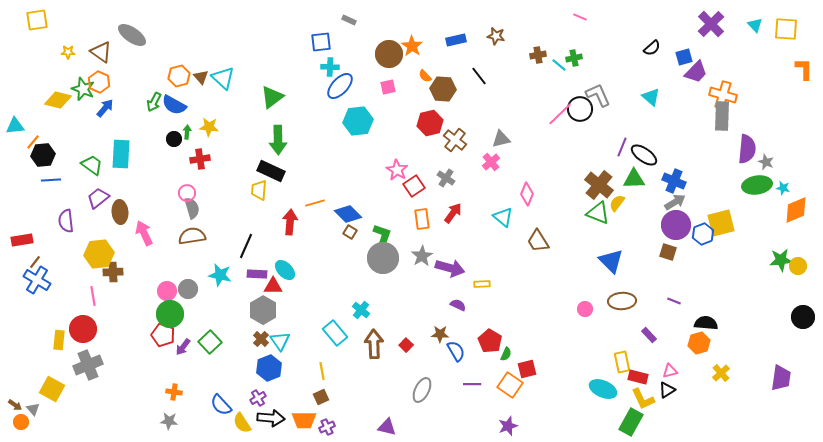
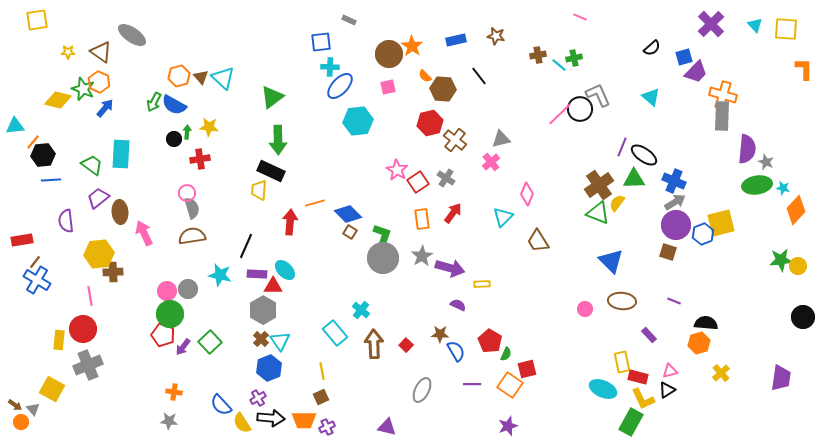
brown cross at (599, 185): rotated 16 degrees clockwise
red square at (414, 186): moved 4 px right, 4 px up
orange diamond at (796, 210): rotated 24 degrees counterclockwise
cyan triangle at (503, 217): rotated 35 degrees clockwise
pink line at (93, 296): moved 3 px left
brown ellipse at (622, 301): rotated 8 degrees clockwise
